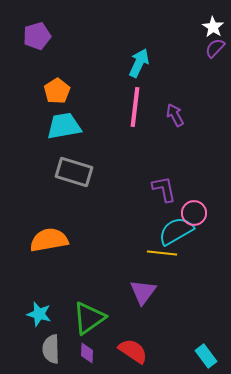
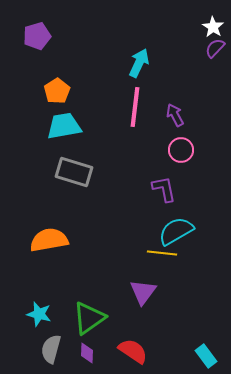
pink circle: moved 13 px left, 63 px up
gray semicircle: rotated 16 degrees clockwise
